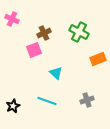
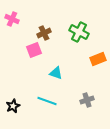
cyan triangle: rotated 24 degrees counterclockwise
